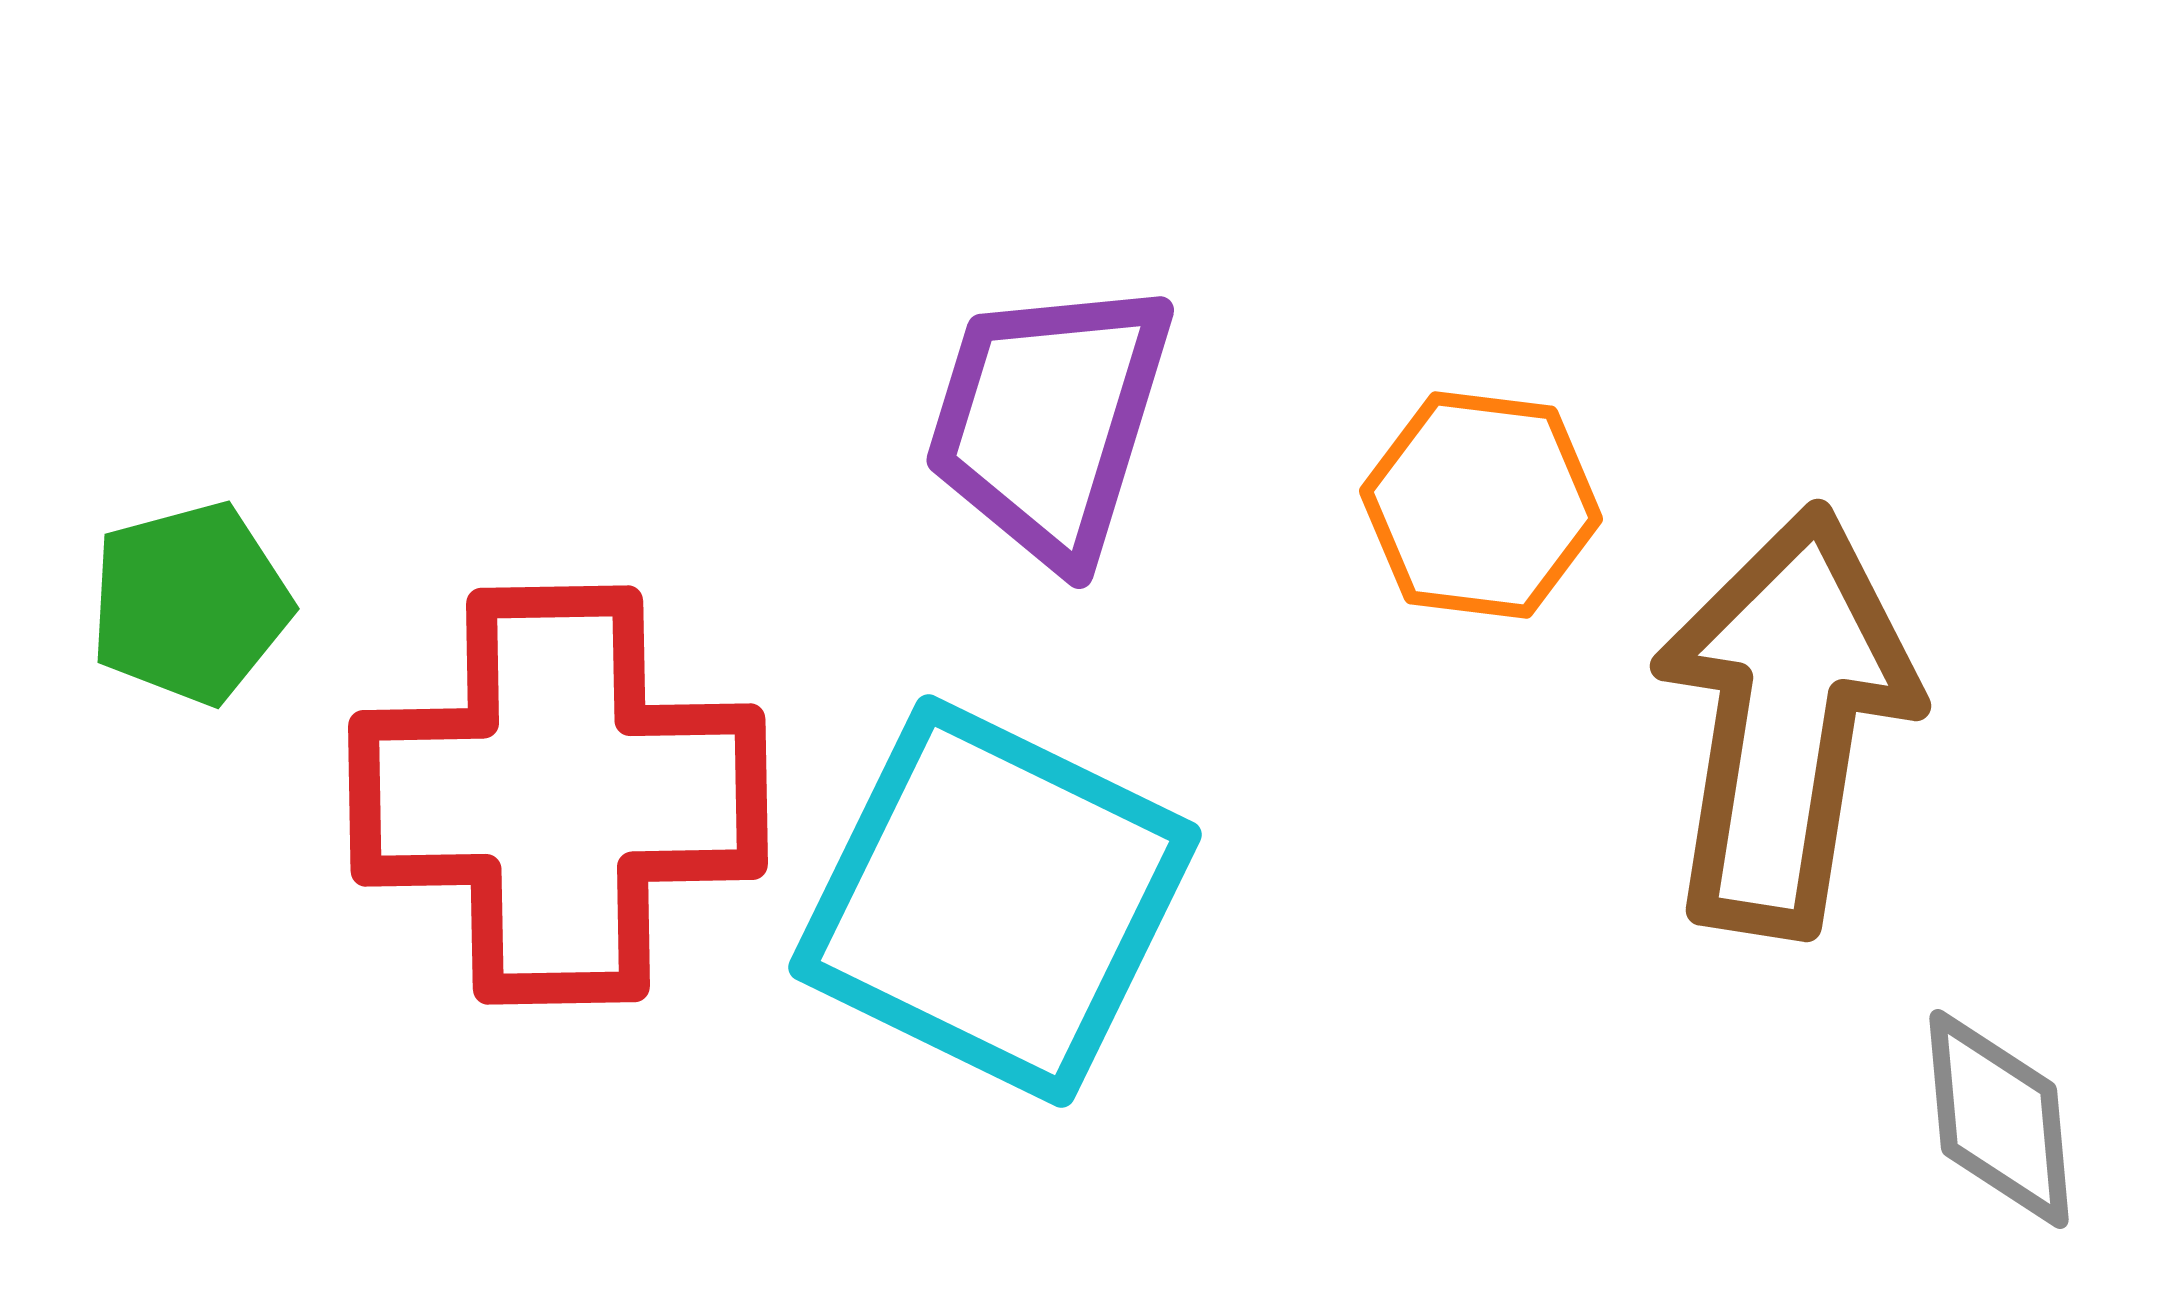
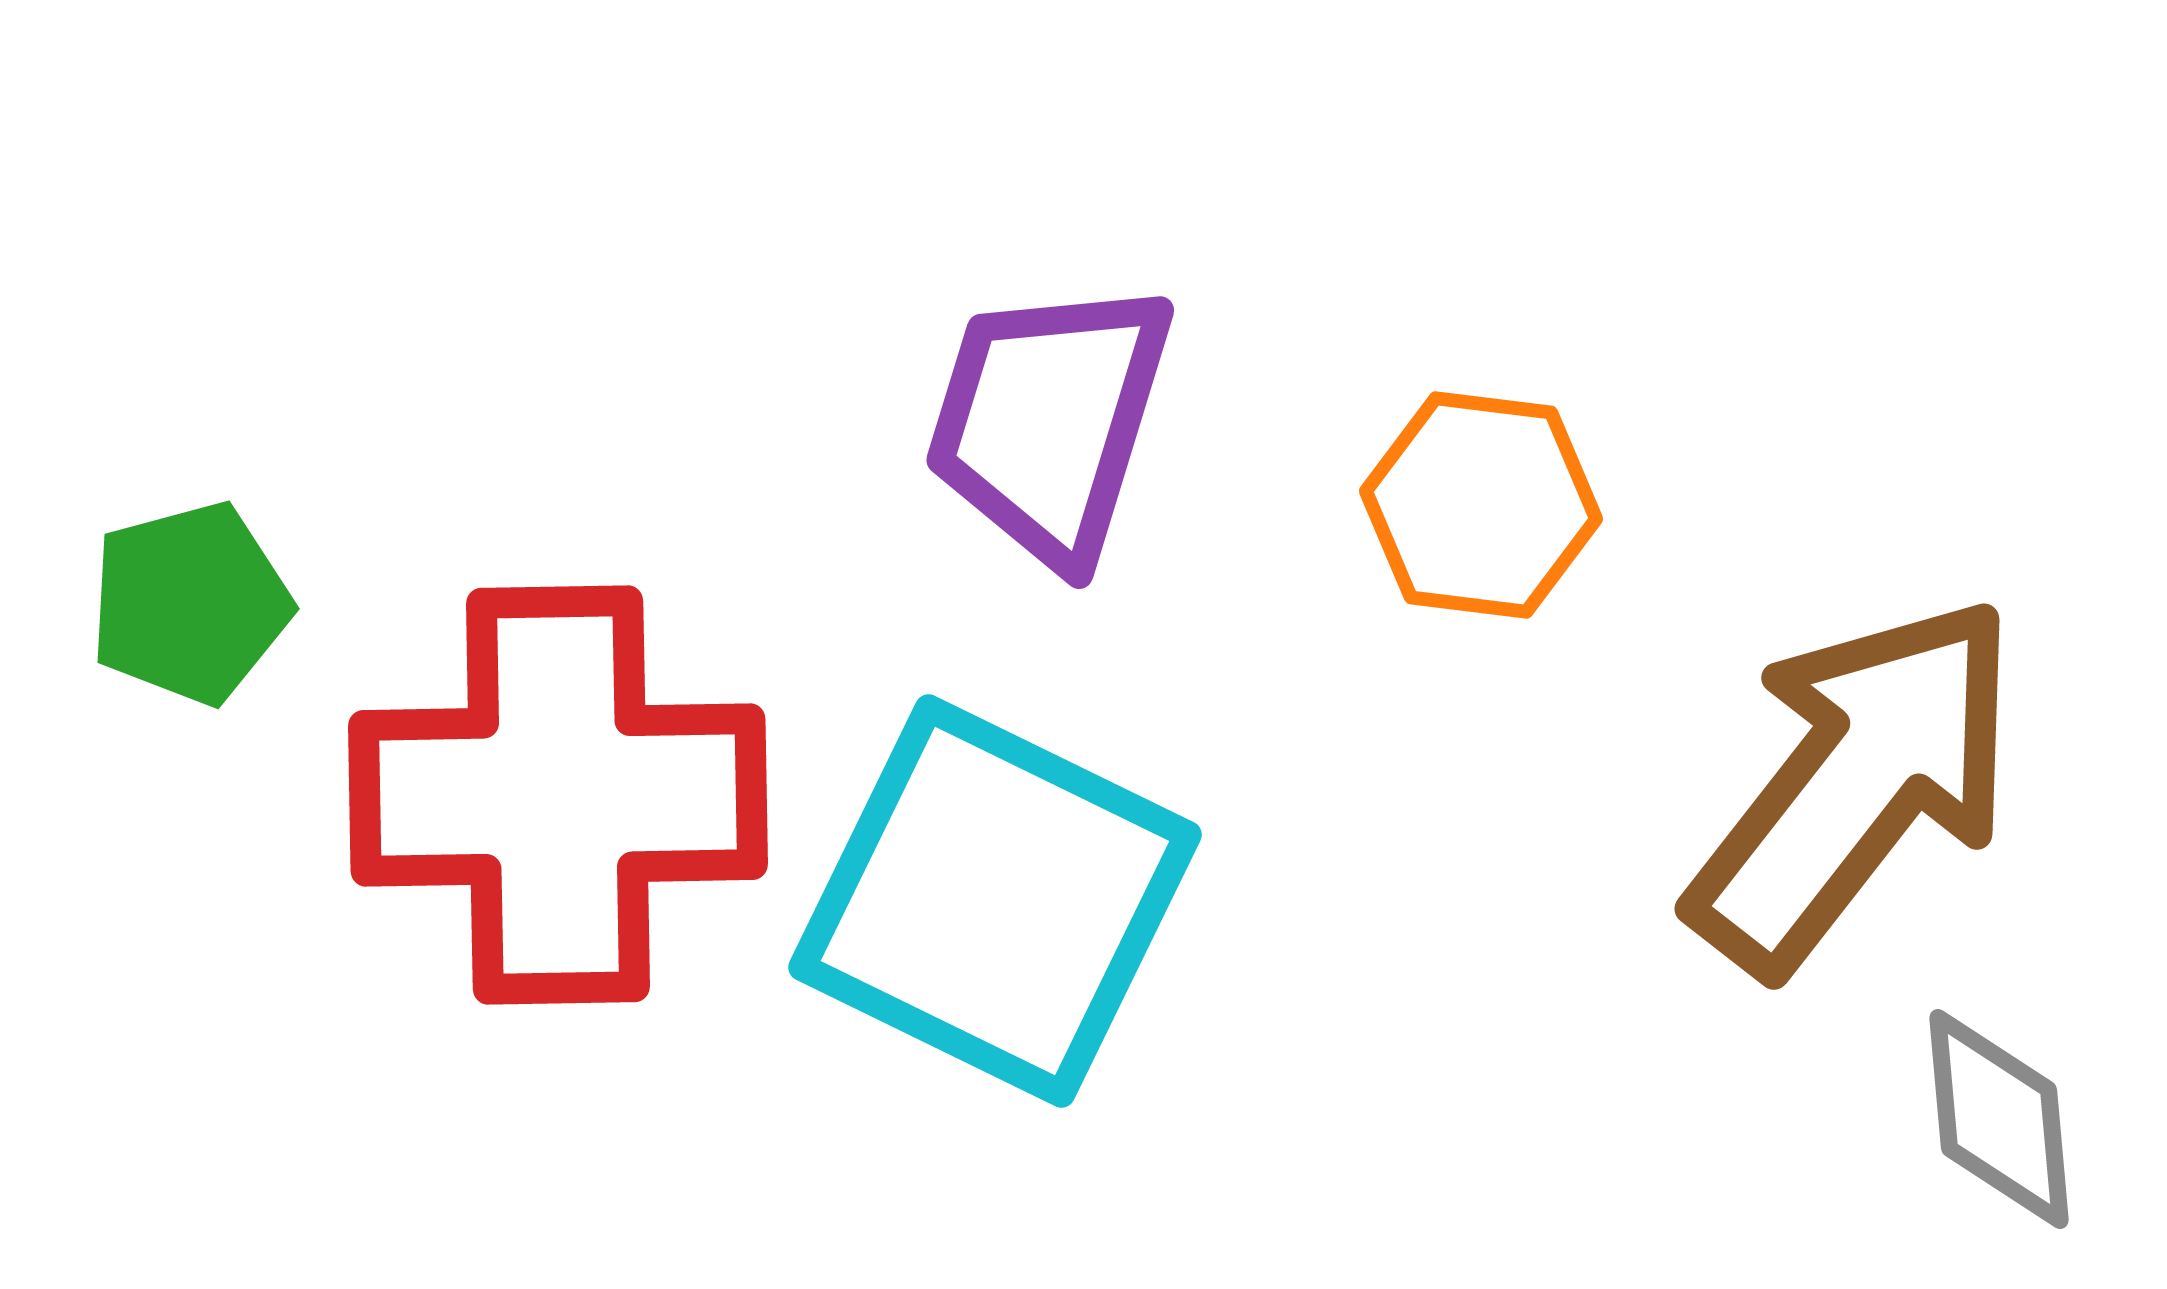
brown arrow: moved 70 px right, 63 px down; rotated 29 degrees clockwise
